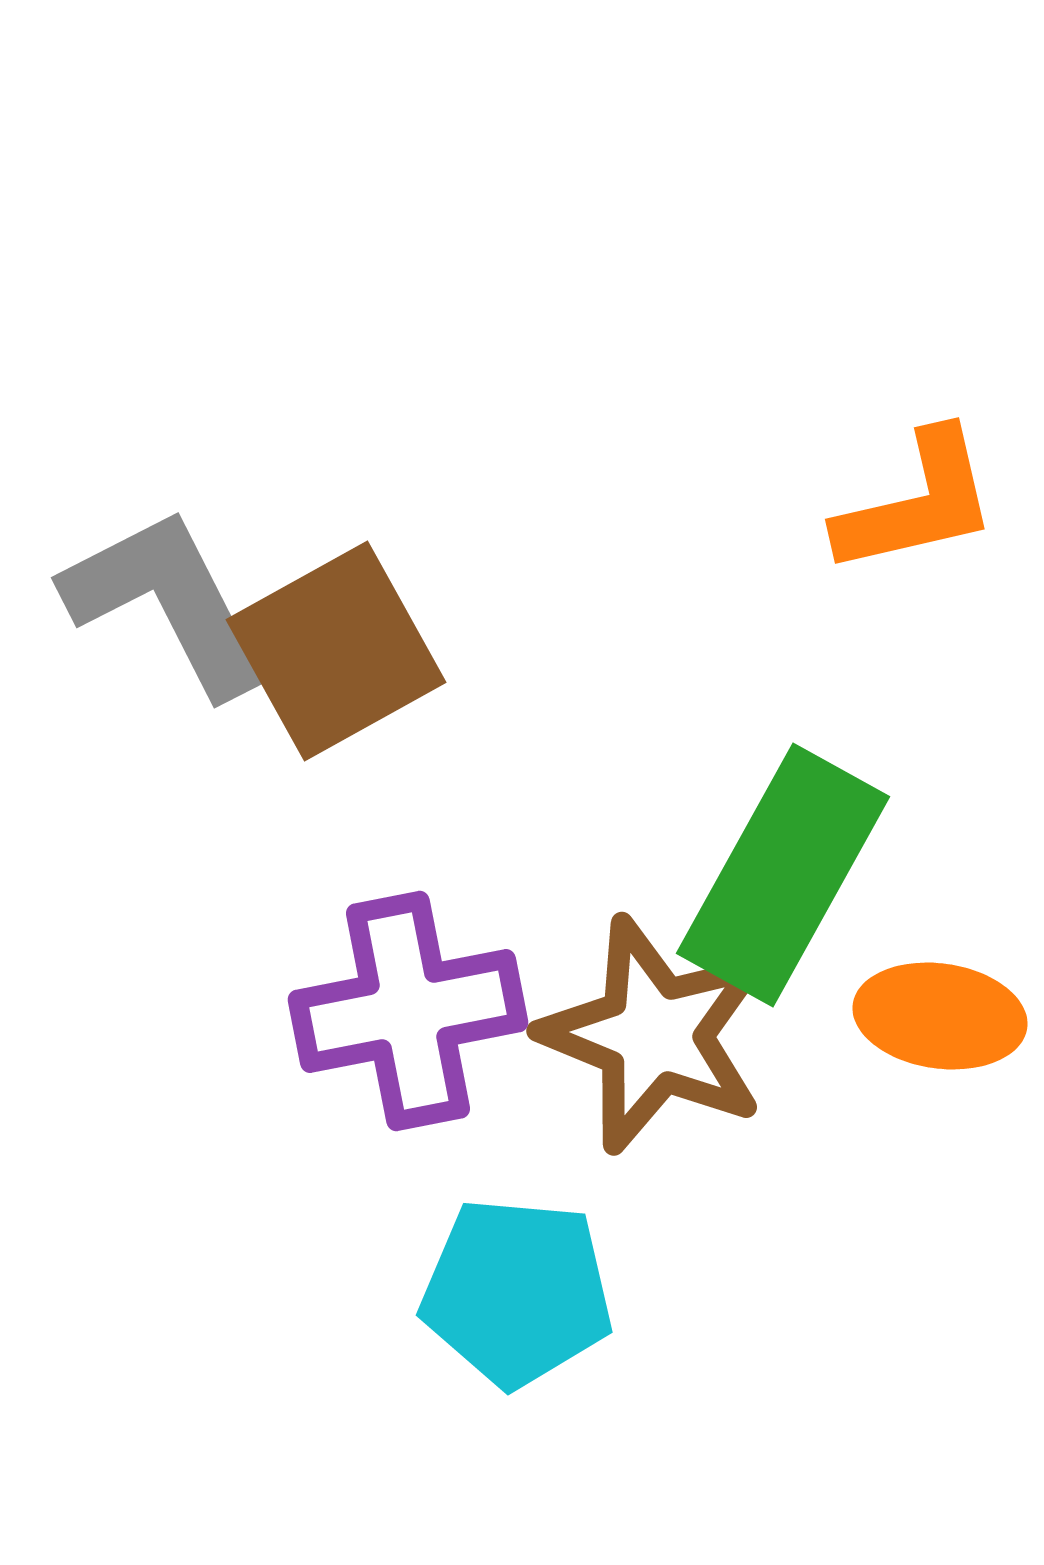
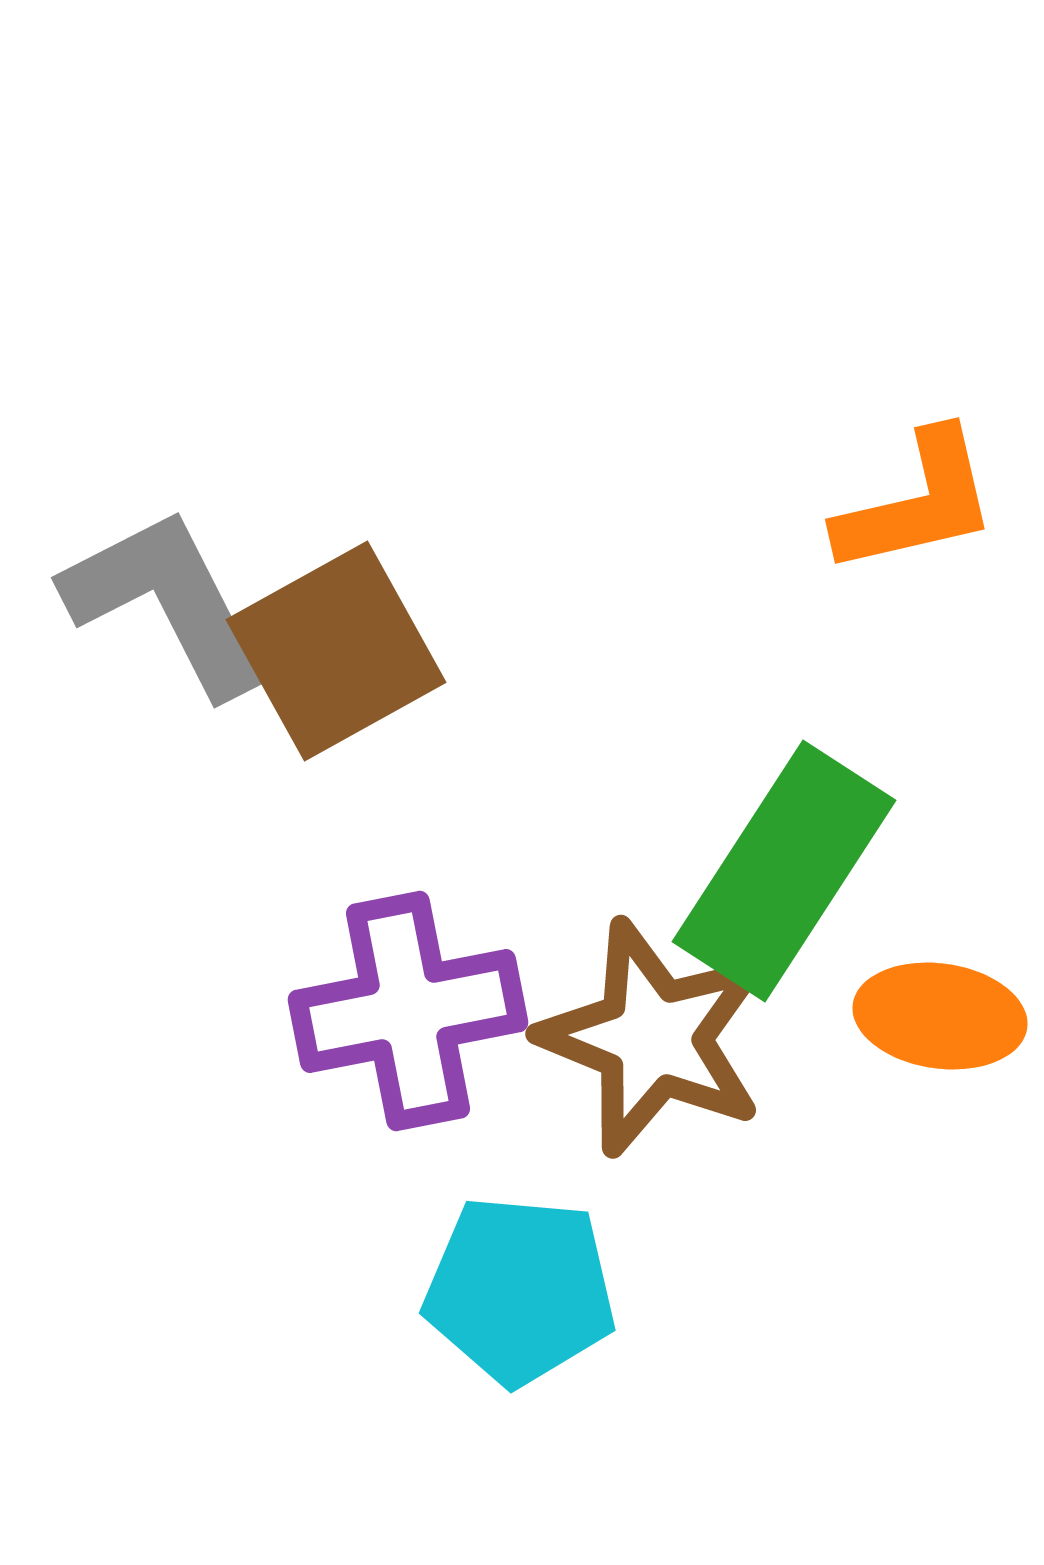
green rectangle: moved 1 px right, 4 px up; rotated 4 degrees clockwise
brown star: moved 1 px left, 3 px down
cyan pentagon: moved 3 px right, 2 px up
